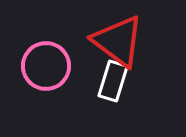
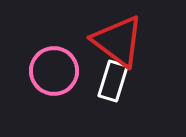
pink circle: moved 8 px right, 5 px down
